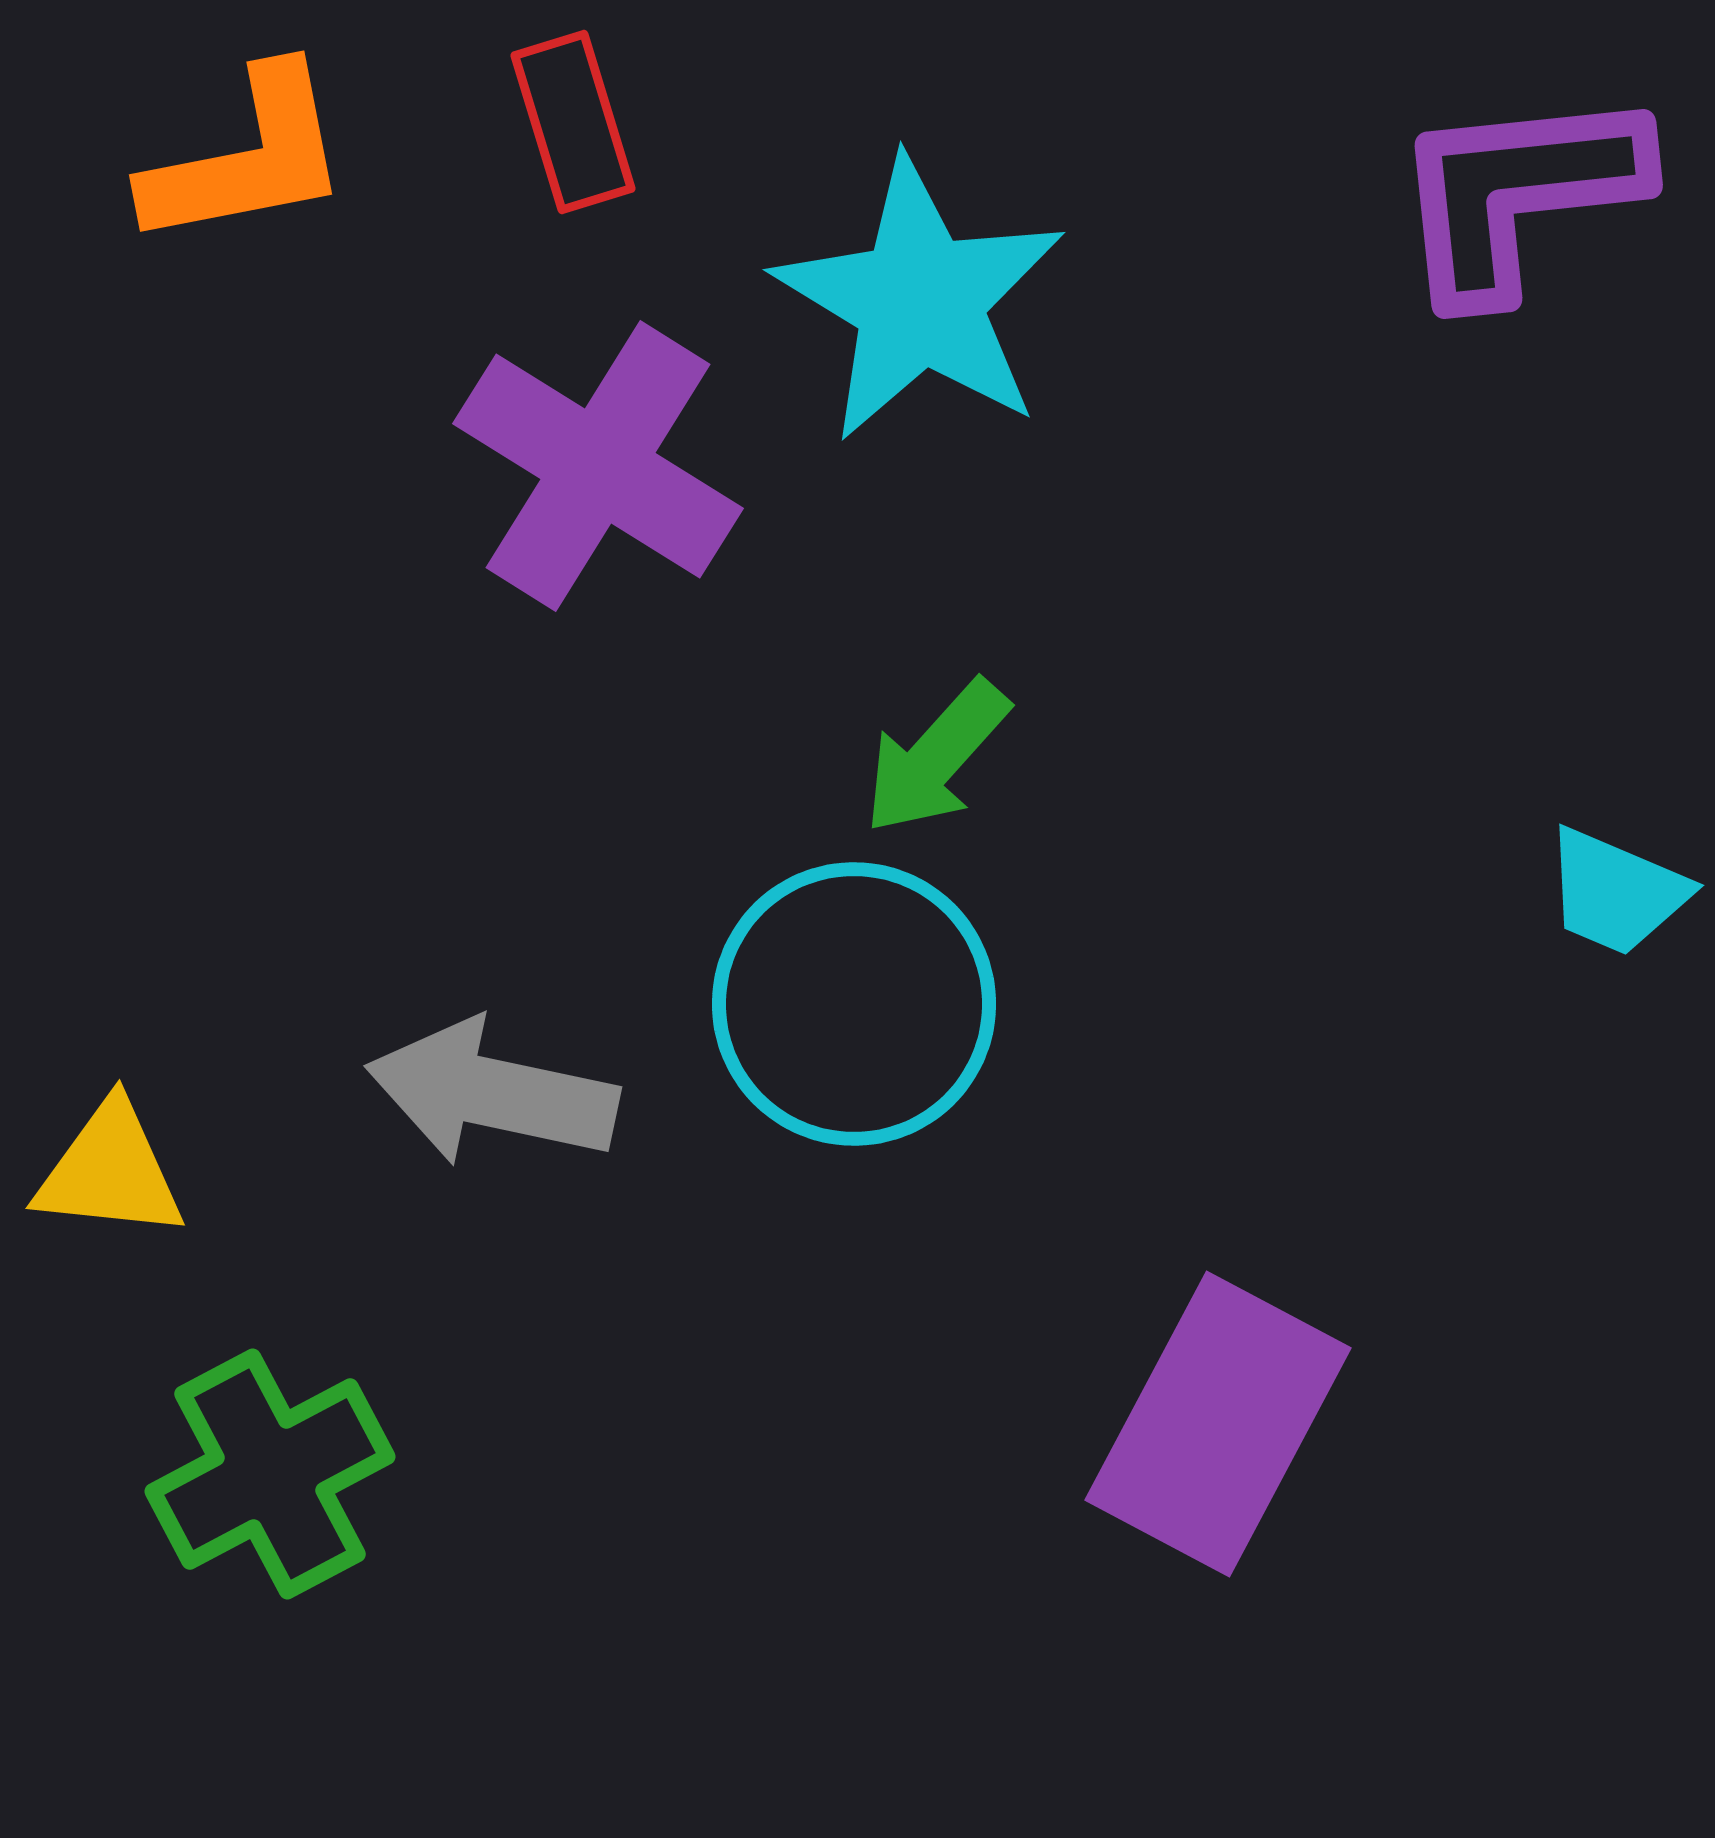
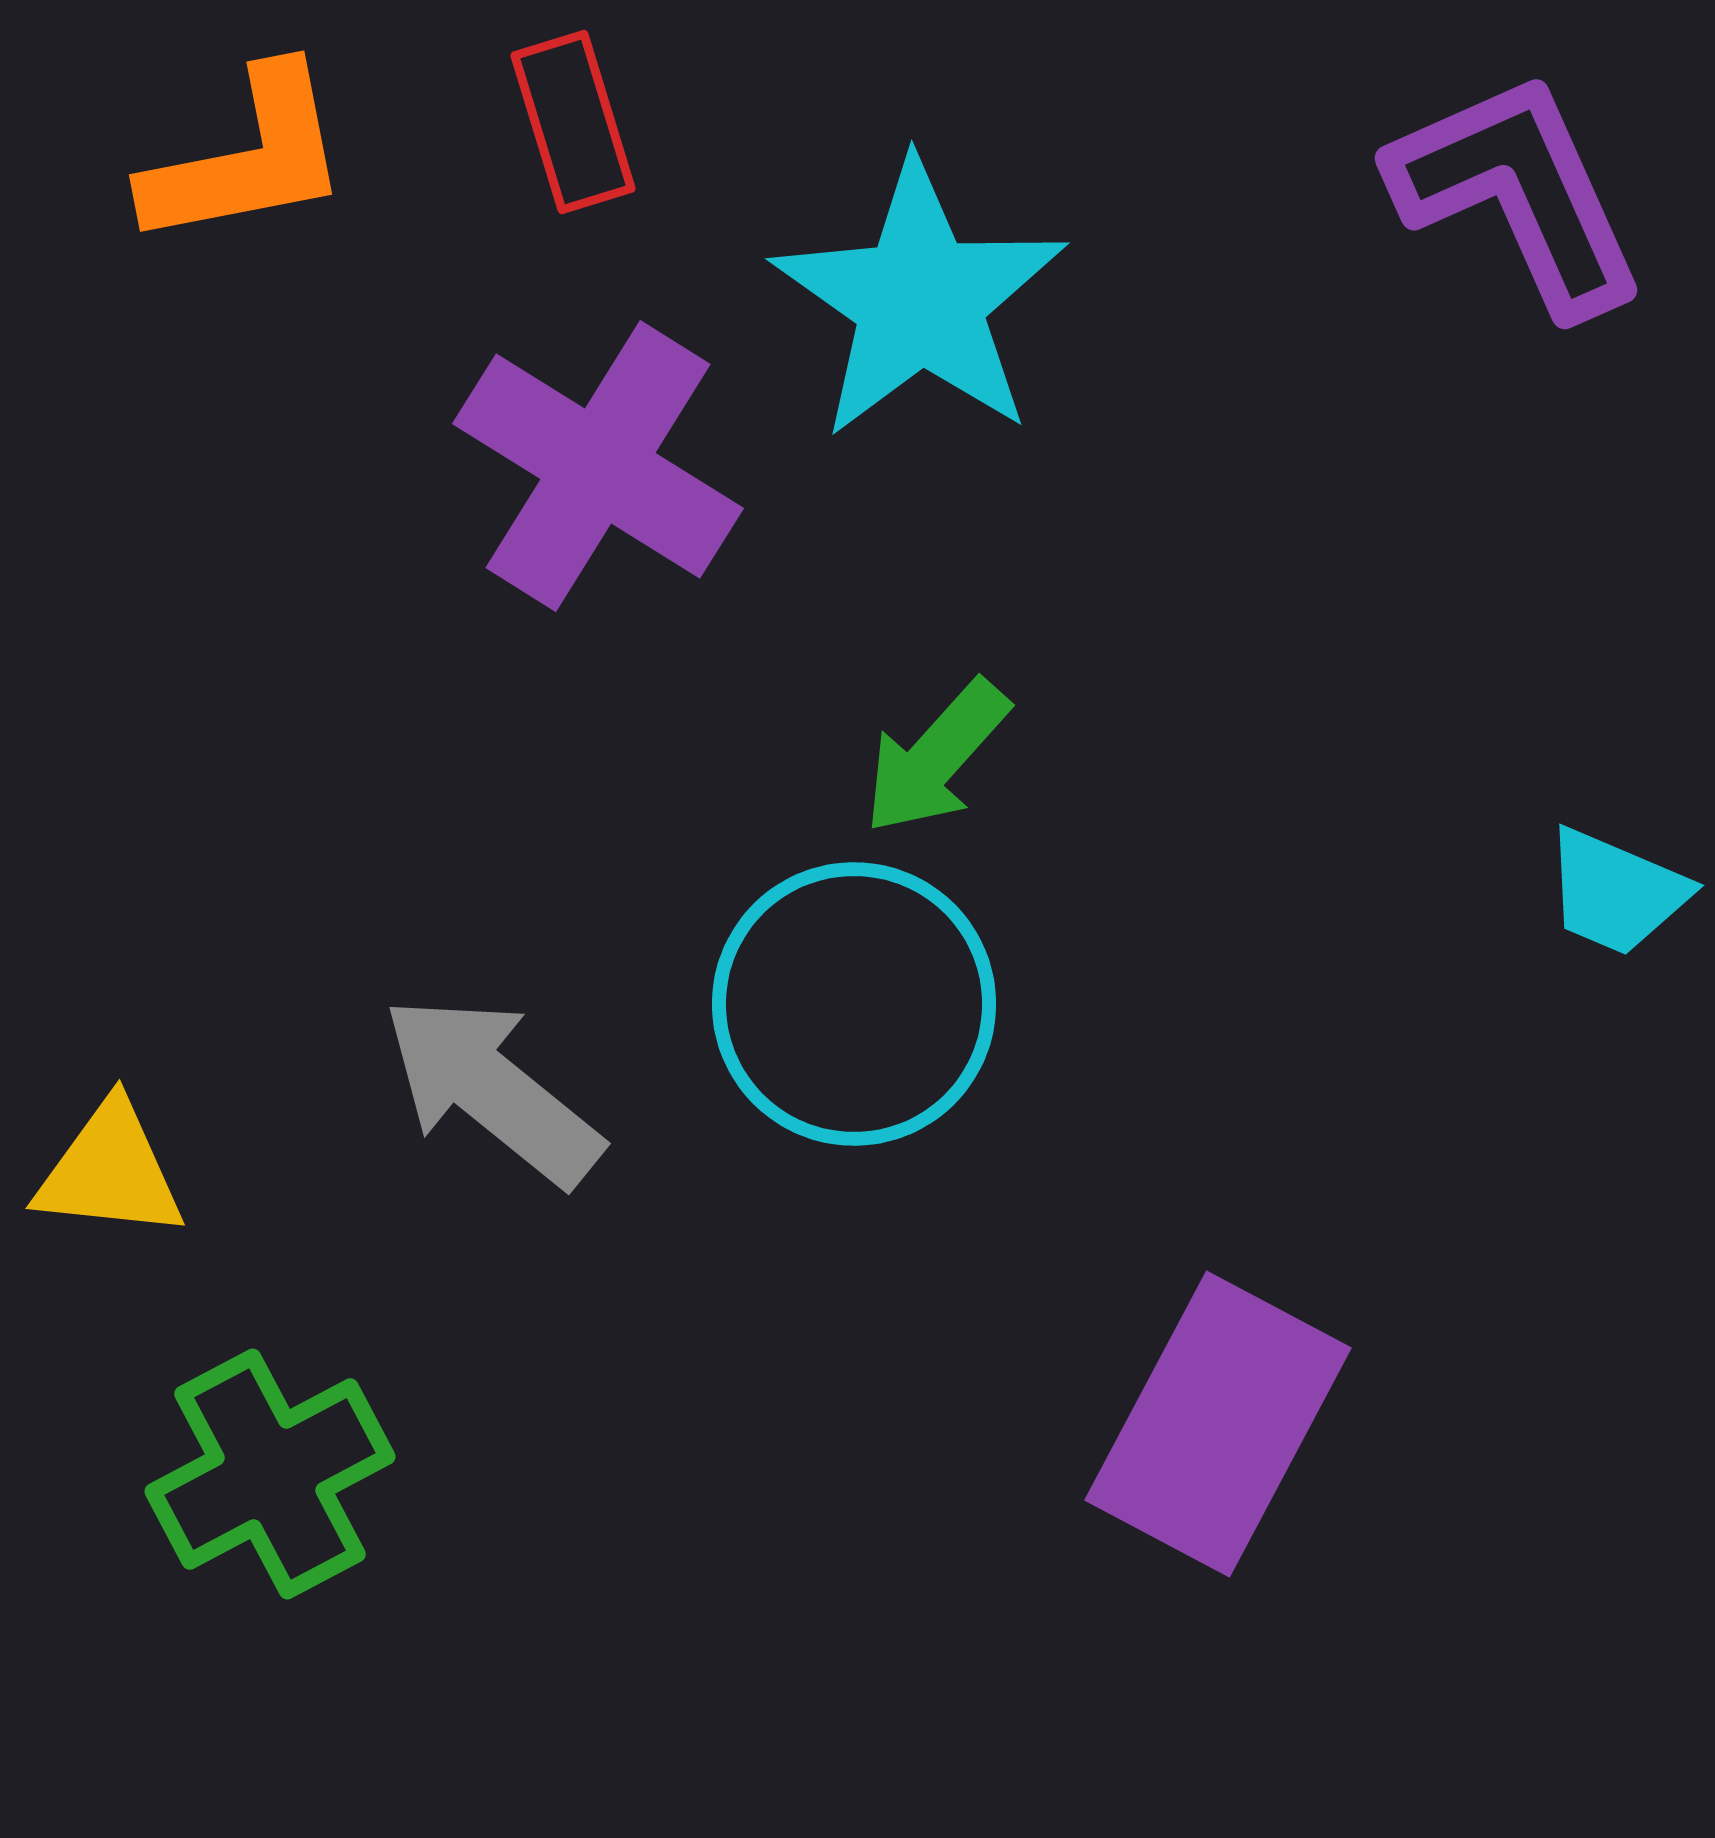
purple L-shape: rotated 72 degrees clockwise
cyan star: rotated 4 degrees clockwise
gray arrow: moved 3 px up; rotated 27 degrees clockwise
